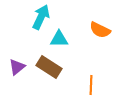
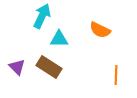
cyan arrow: moved 1 px right, 1 px up
purple triangle: rotated 36 degrees counterclockwise
orange line: moved 25 px right, 10 px up
